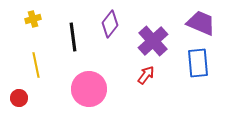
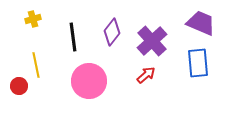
purple diamond: moved 2 px right, 8 px down
purple cross: moved 1 px left
red arrow: rotated 12 degrees clockwise
pink circle: moved 8 px up
red circle: moved 12 px up
